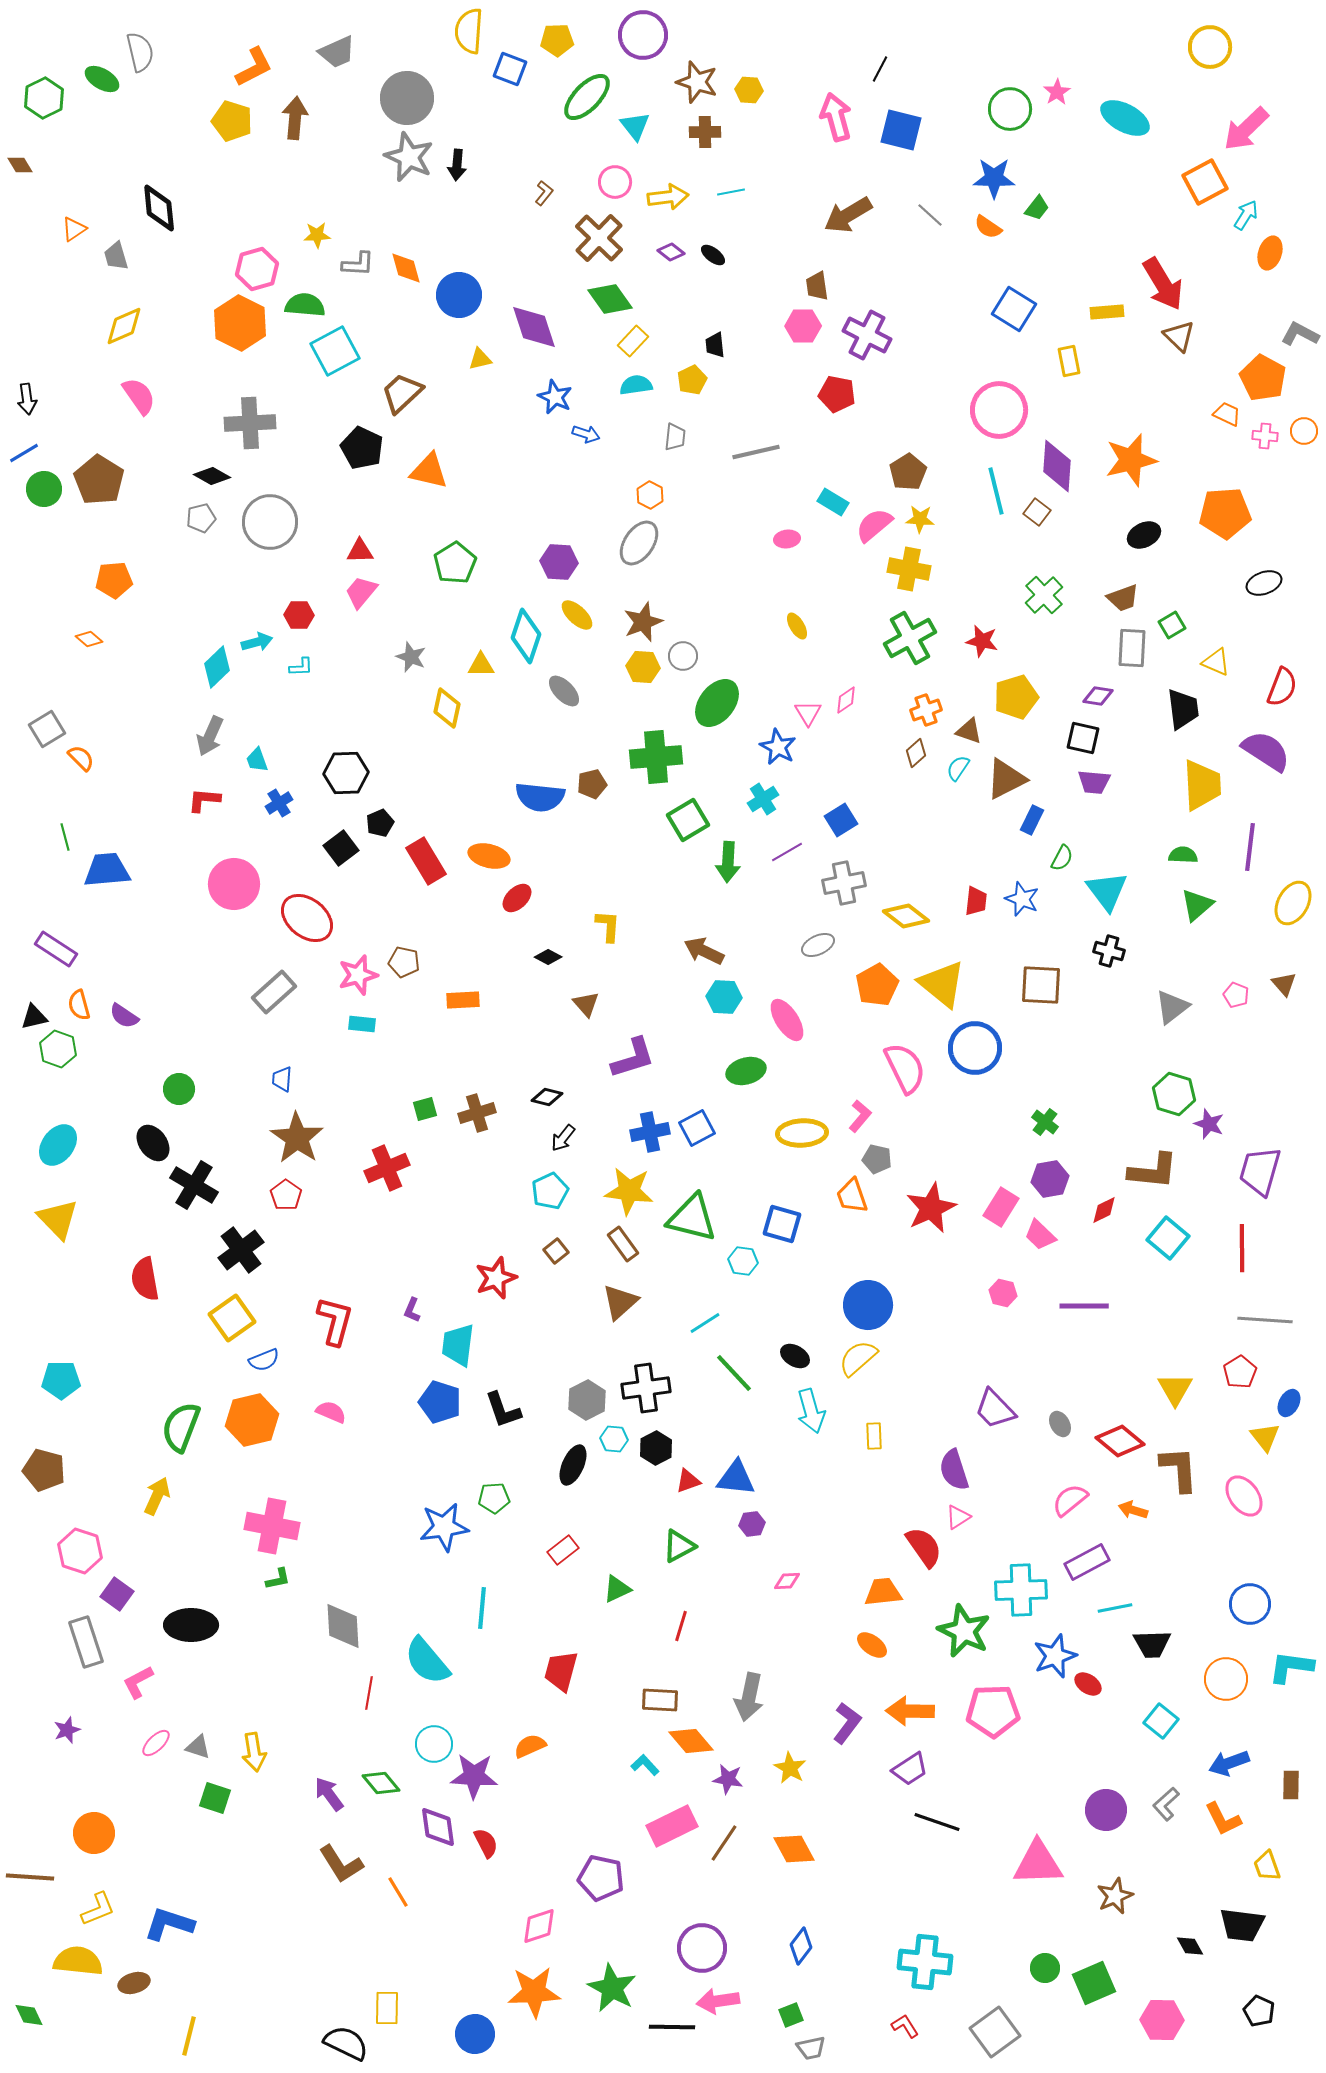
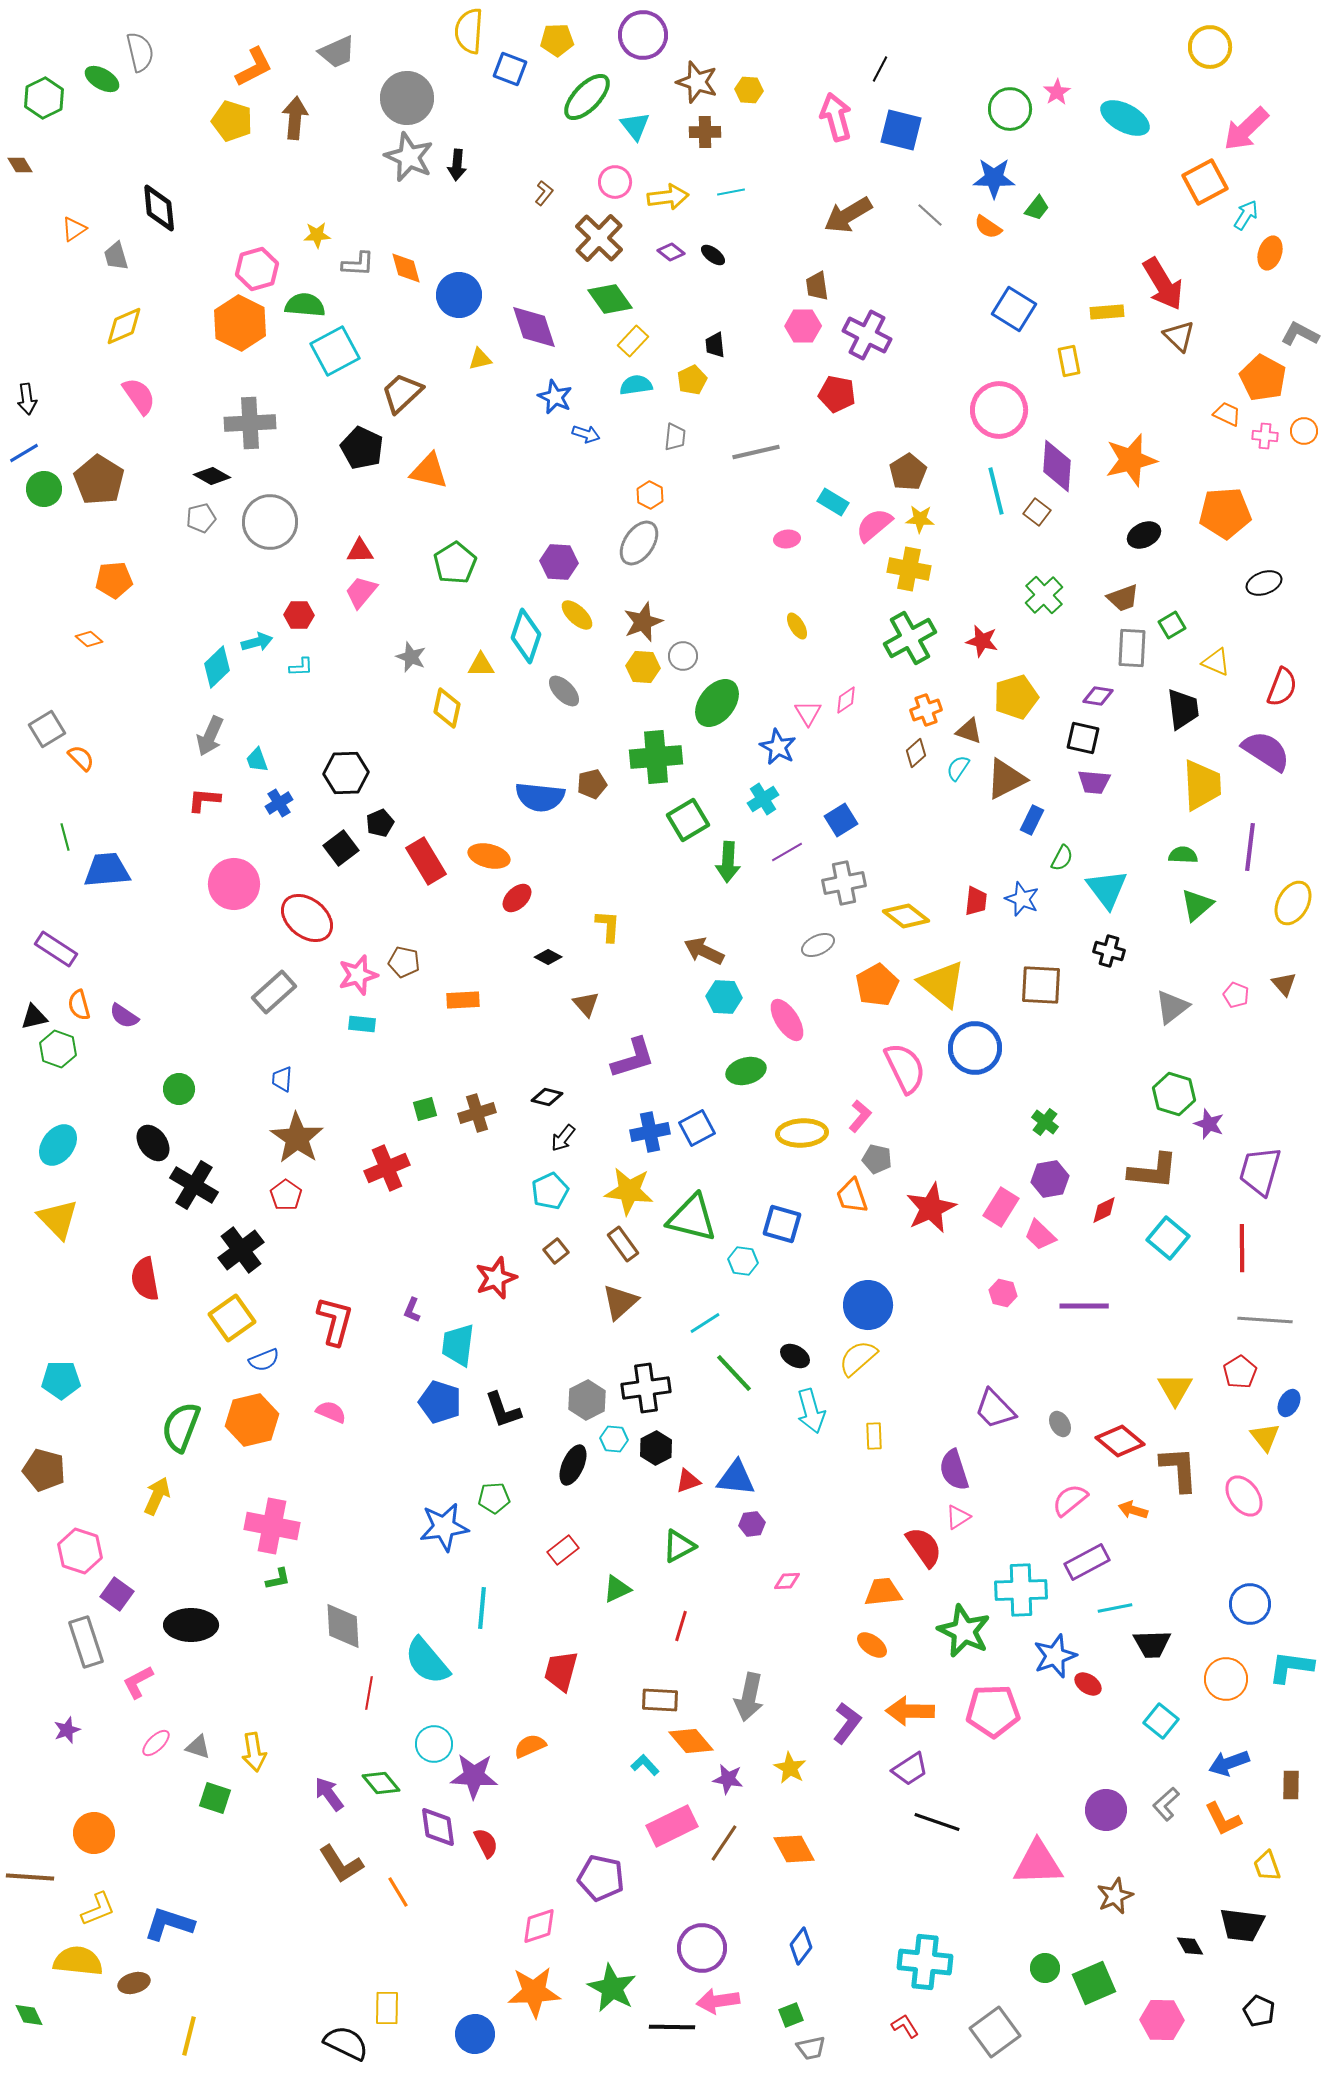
cyan triangle at (1107, 891): moved 2 px up
